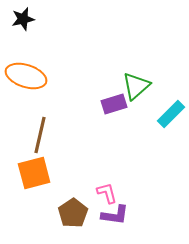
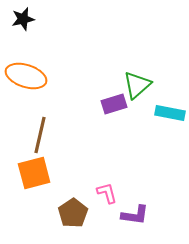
green triangle: moved 1 px right, 1 px up
cyan rectangle: moved 1 px left, 1 px up; rotated 56 degrees clockwise
purple L-shape: moved 20 px right
